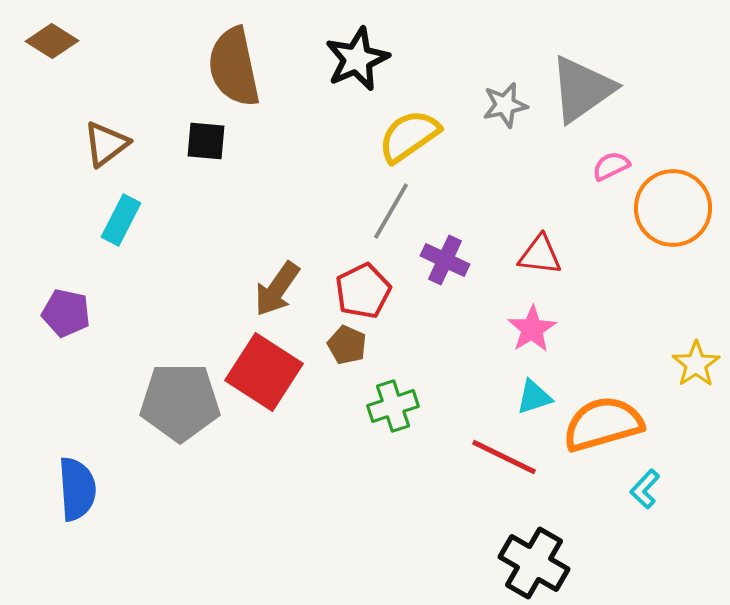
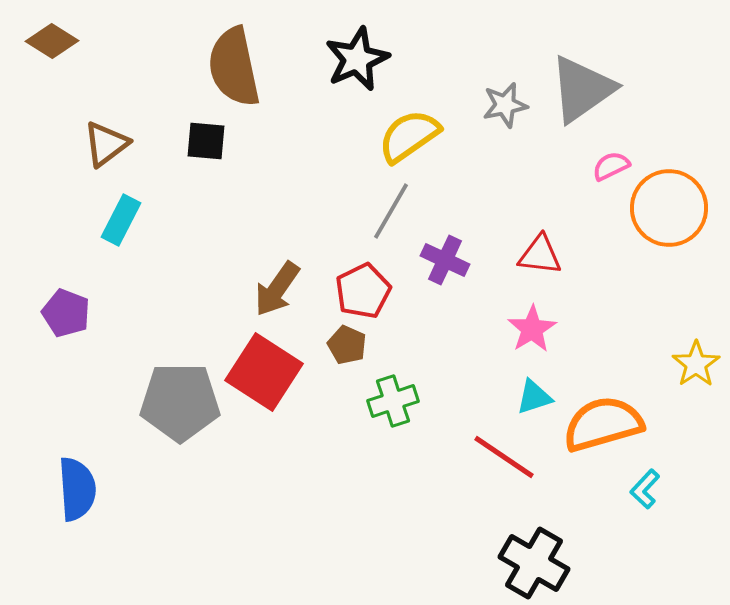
orange circle: moved 4 px left
purple pentagon: rotated 9 degrees clockwise
green cross: moved 5 px up
red line: rotated 8 degrees clockwise
